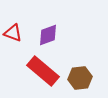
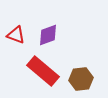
red triangle: moved 3 px right, 2 px down
brown hexagon: moved 1 px right, 1 px down
